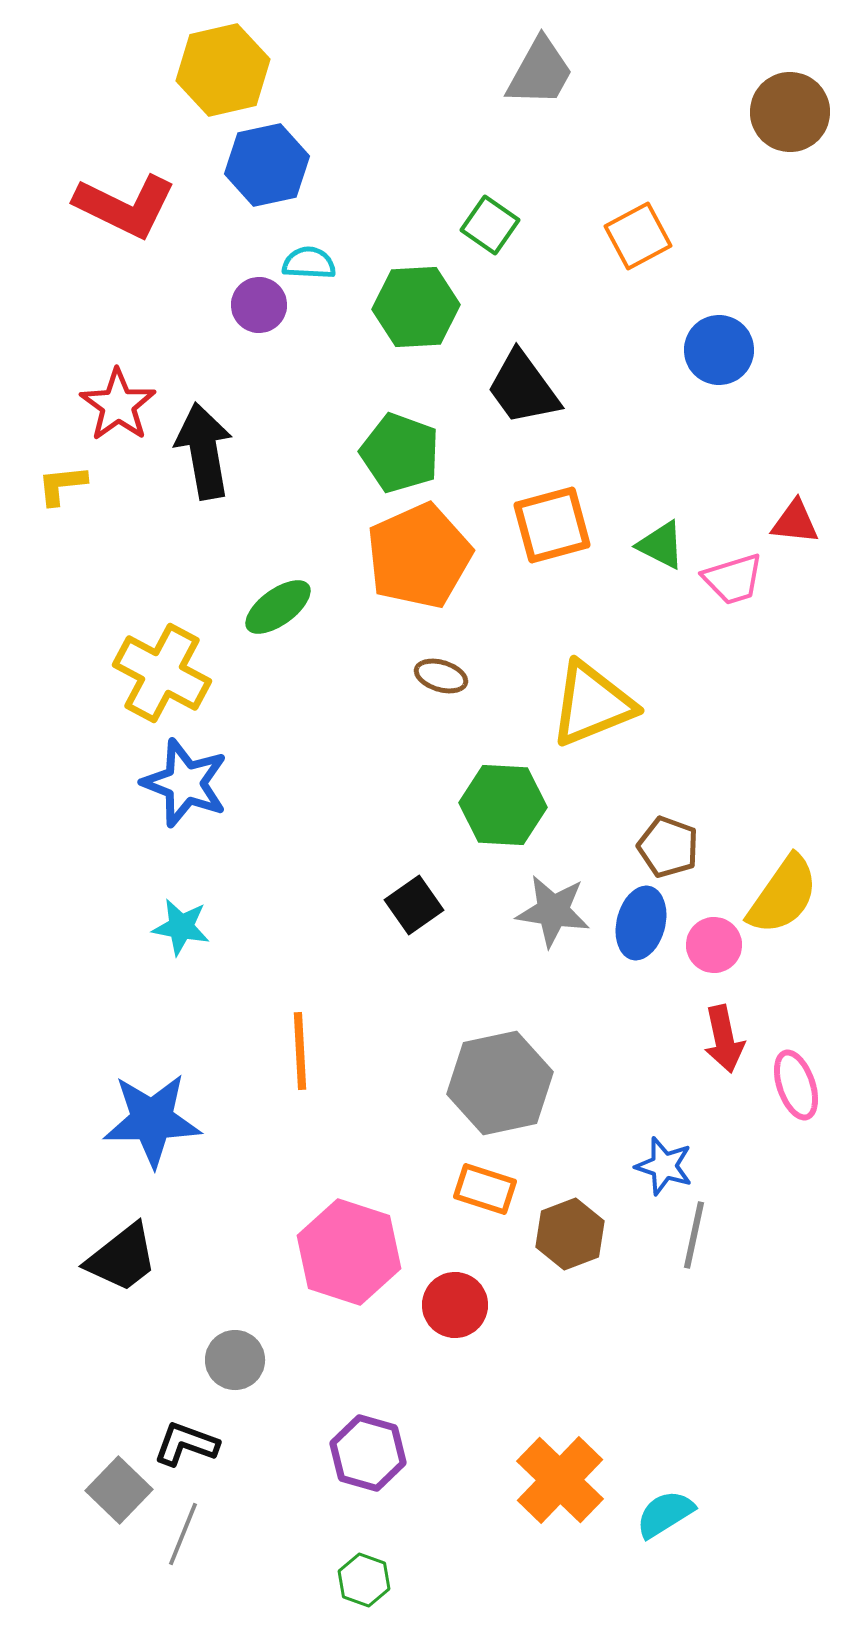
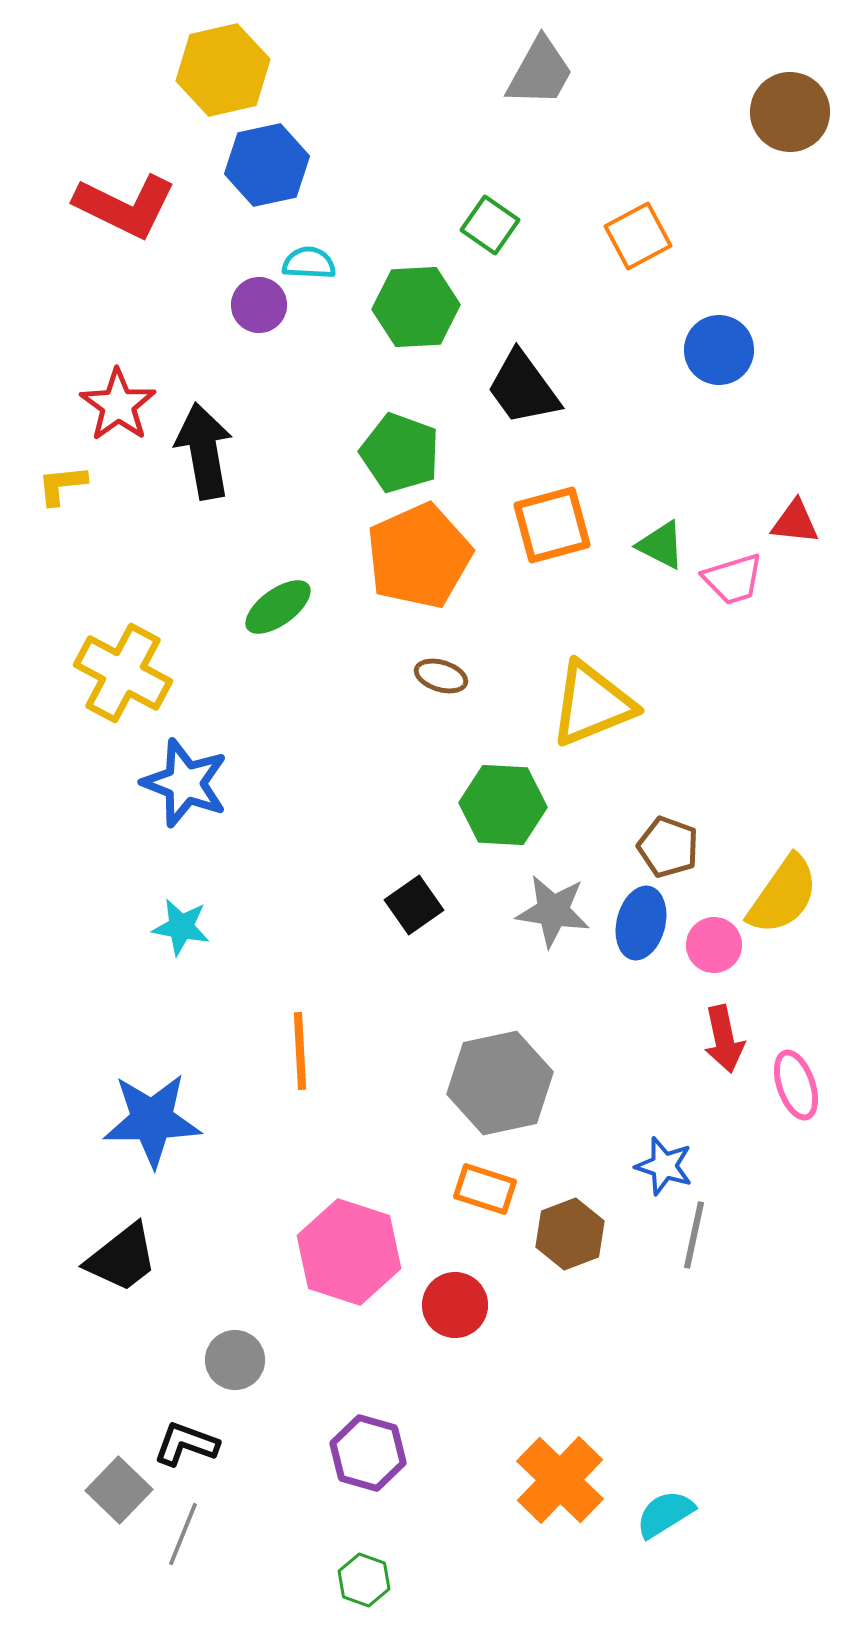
yellow cross at (162, 673): moved 39 px left
